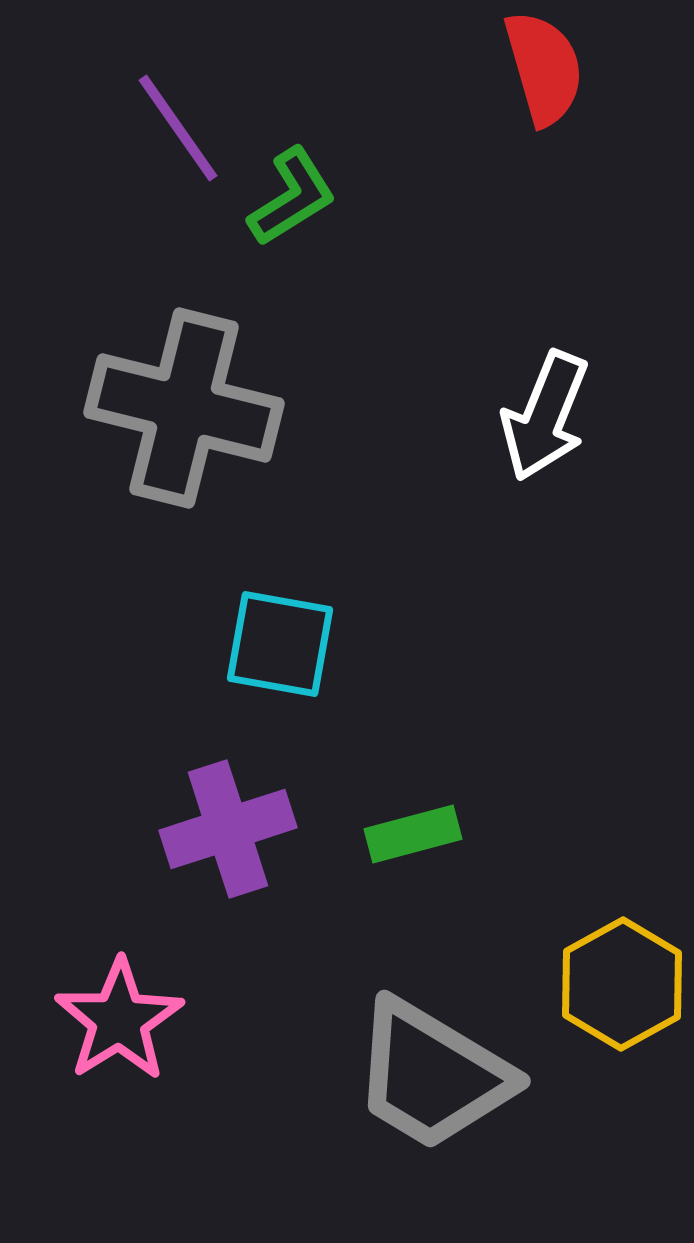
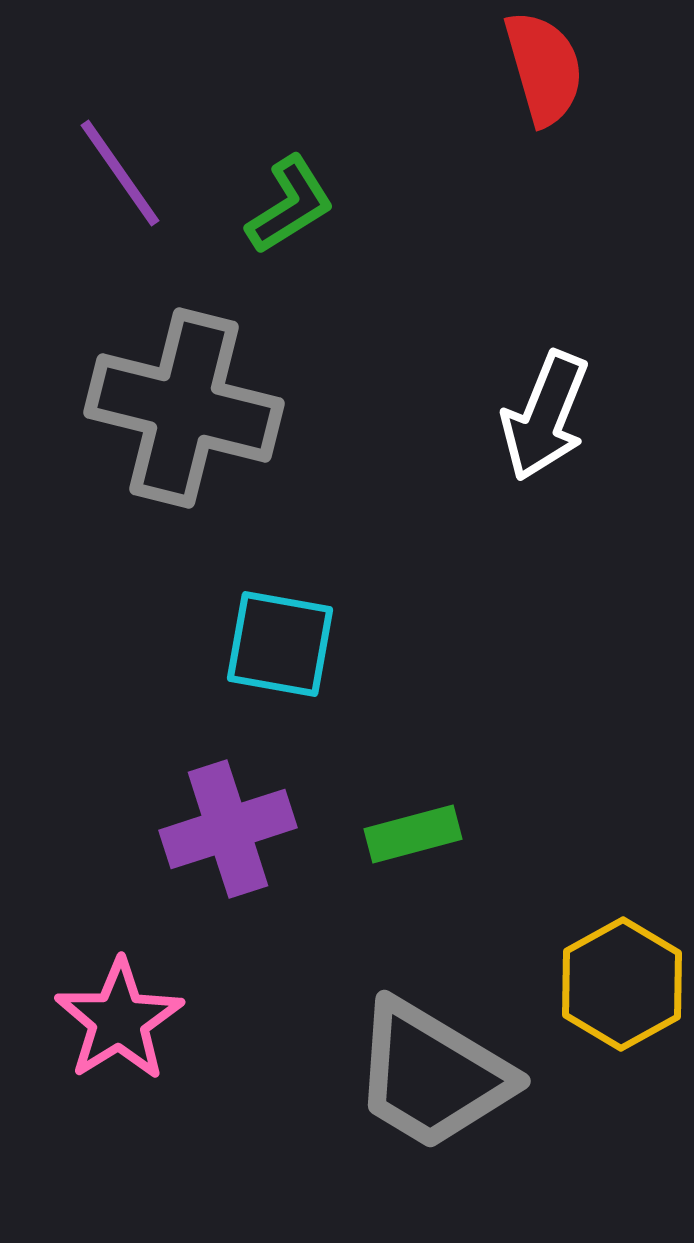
purple line: moved 58 px left, 45 px down
green L-shape: moved 2 px left, 8 px down
